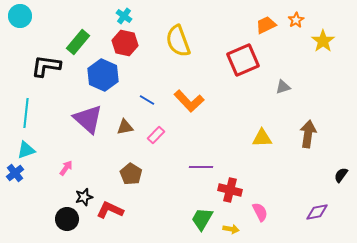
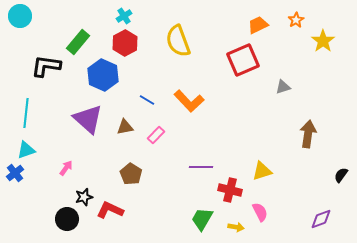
cyan cross: rotated 21 degrees clockwise
orange trapezoid: moved 8 px left
red hexagon: rotated 20 degrees clockwise
yellow triangle: moved 33 px down; rotated 15 degrees counterclockwise
purple diamond: moved 4 px right, 7 px down; rotated 10 degrees counterclockwise
yellow arrow: moved 5 px right, 2 px up
